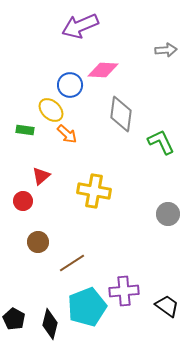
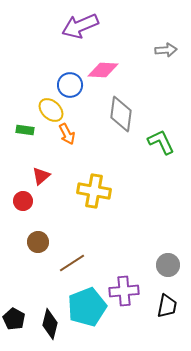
orange arrow: rotated 20 degrees clockwise
gray circle: moved 51 px down
black trapezoid: rotated 65 degrees clockwise
